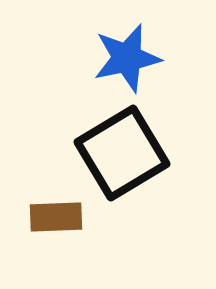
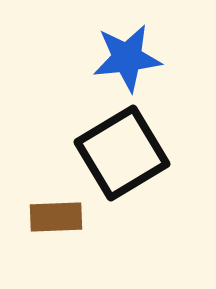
blue star: rotated 6 degrees clockwise
